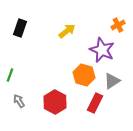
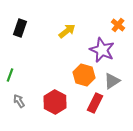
orange cross: rotated 24 degrees counterclockwise
